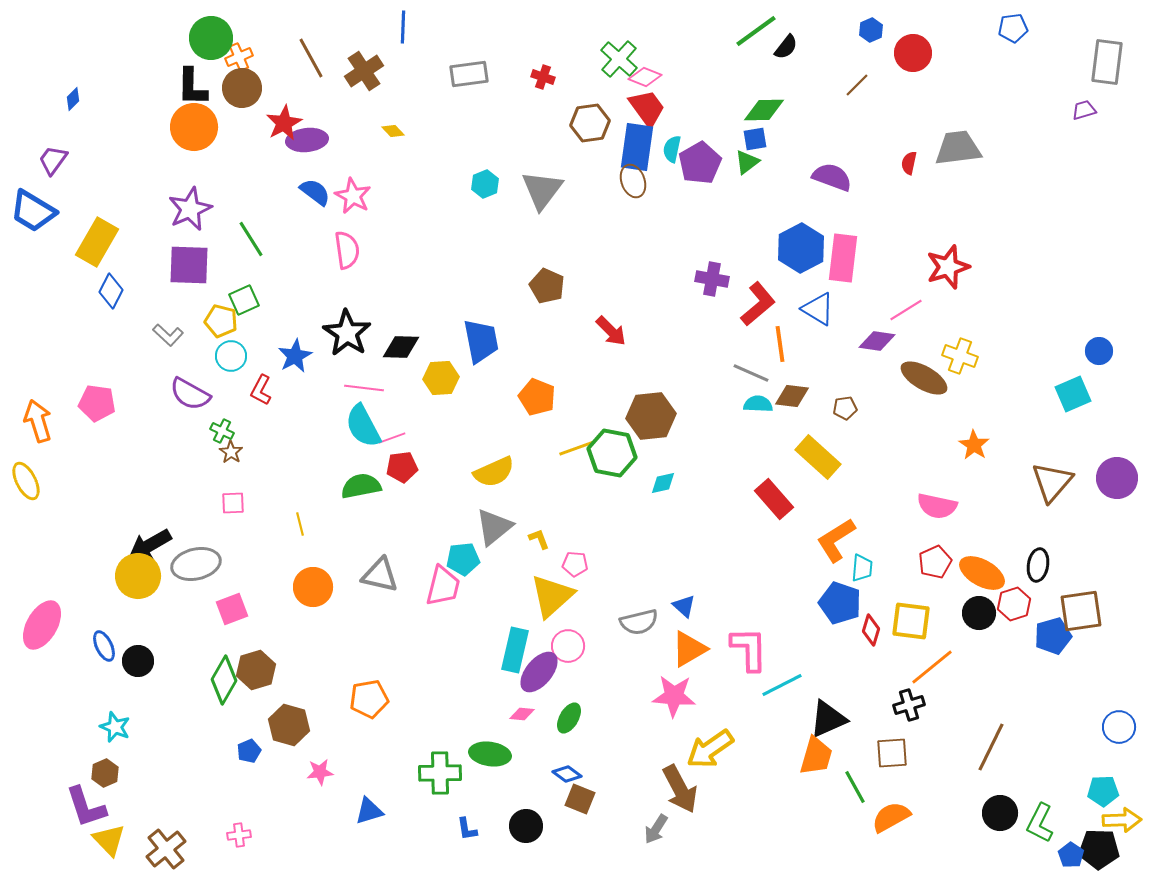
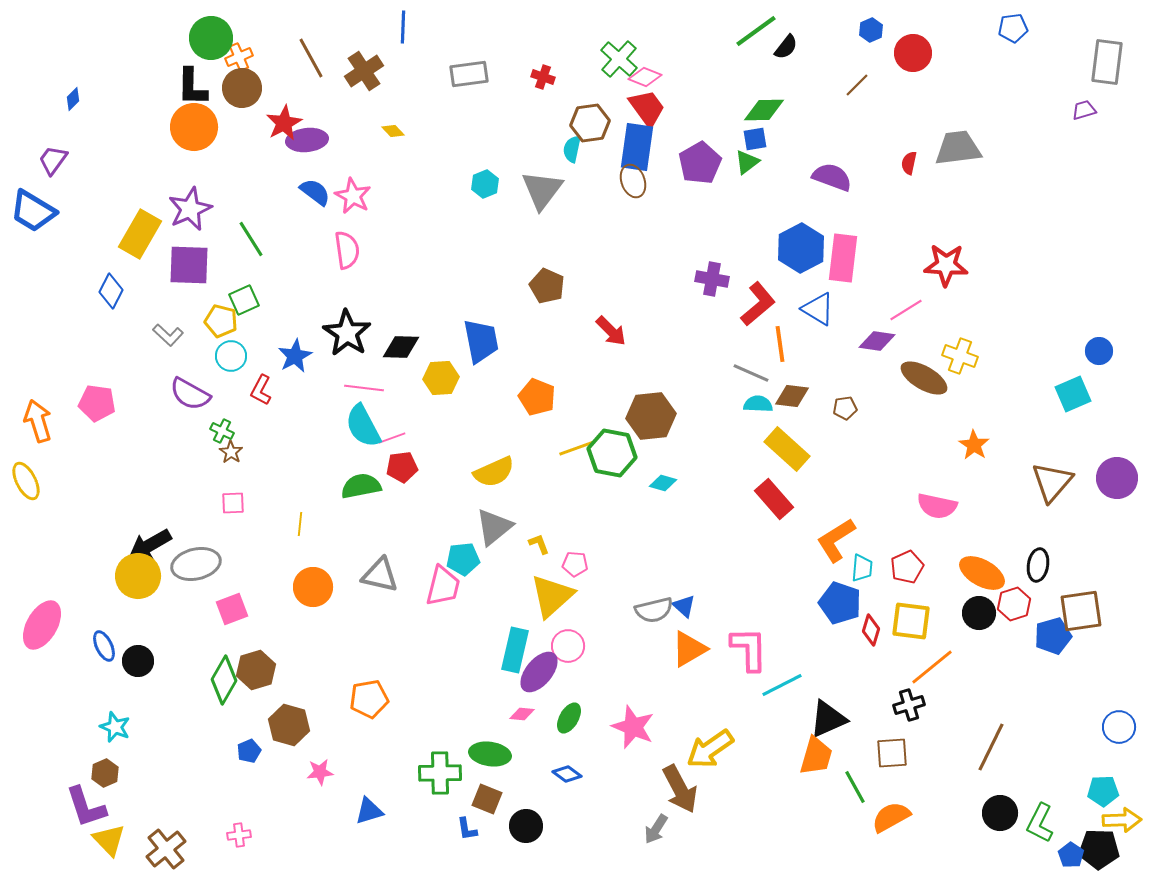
cyan semicircle at (672, 149): moved 100 px left
yellow rectangle at (97, 242): moved 43 px right, 8 px up
red star at (948, 267): moved 2 px left, 2 px up; rotated 21 degrees clockwise
yellow rectangle at (818, 457): moved 31 px left, 8 px up
cyan diamond at (663, 483): rotated 28 degrees clockwise
yellow line at (300, 524): rotated 20 degrees clockwise
yellow L-shape at (539, 539): moved 5 px down
red pentagon at (935, 562): moved 28 px left, 5 px down
gray semicircle at (639, 622): moved 15 px right, 12 px up
pink star at (674, 696): moved 41 px left, 31 px down; rotated 18 degrees clockwise
brown square at (580, 799): moved 93 px left
